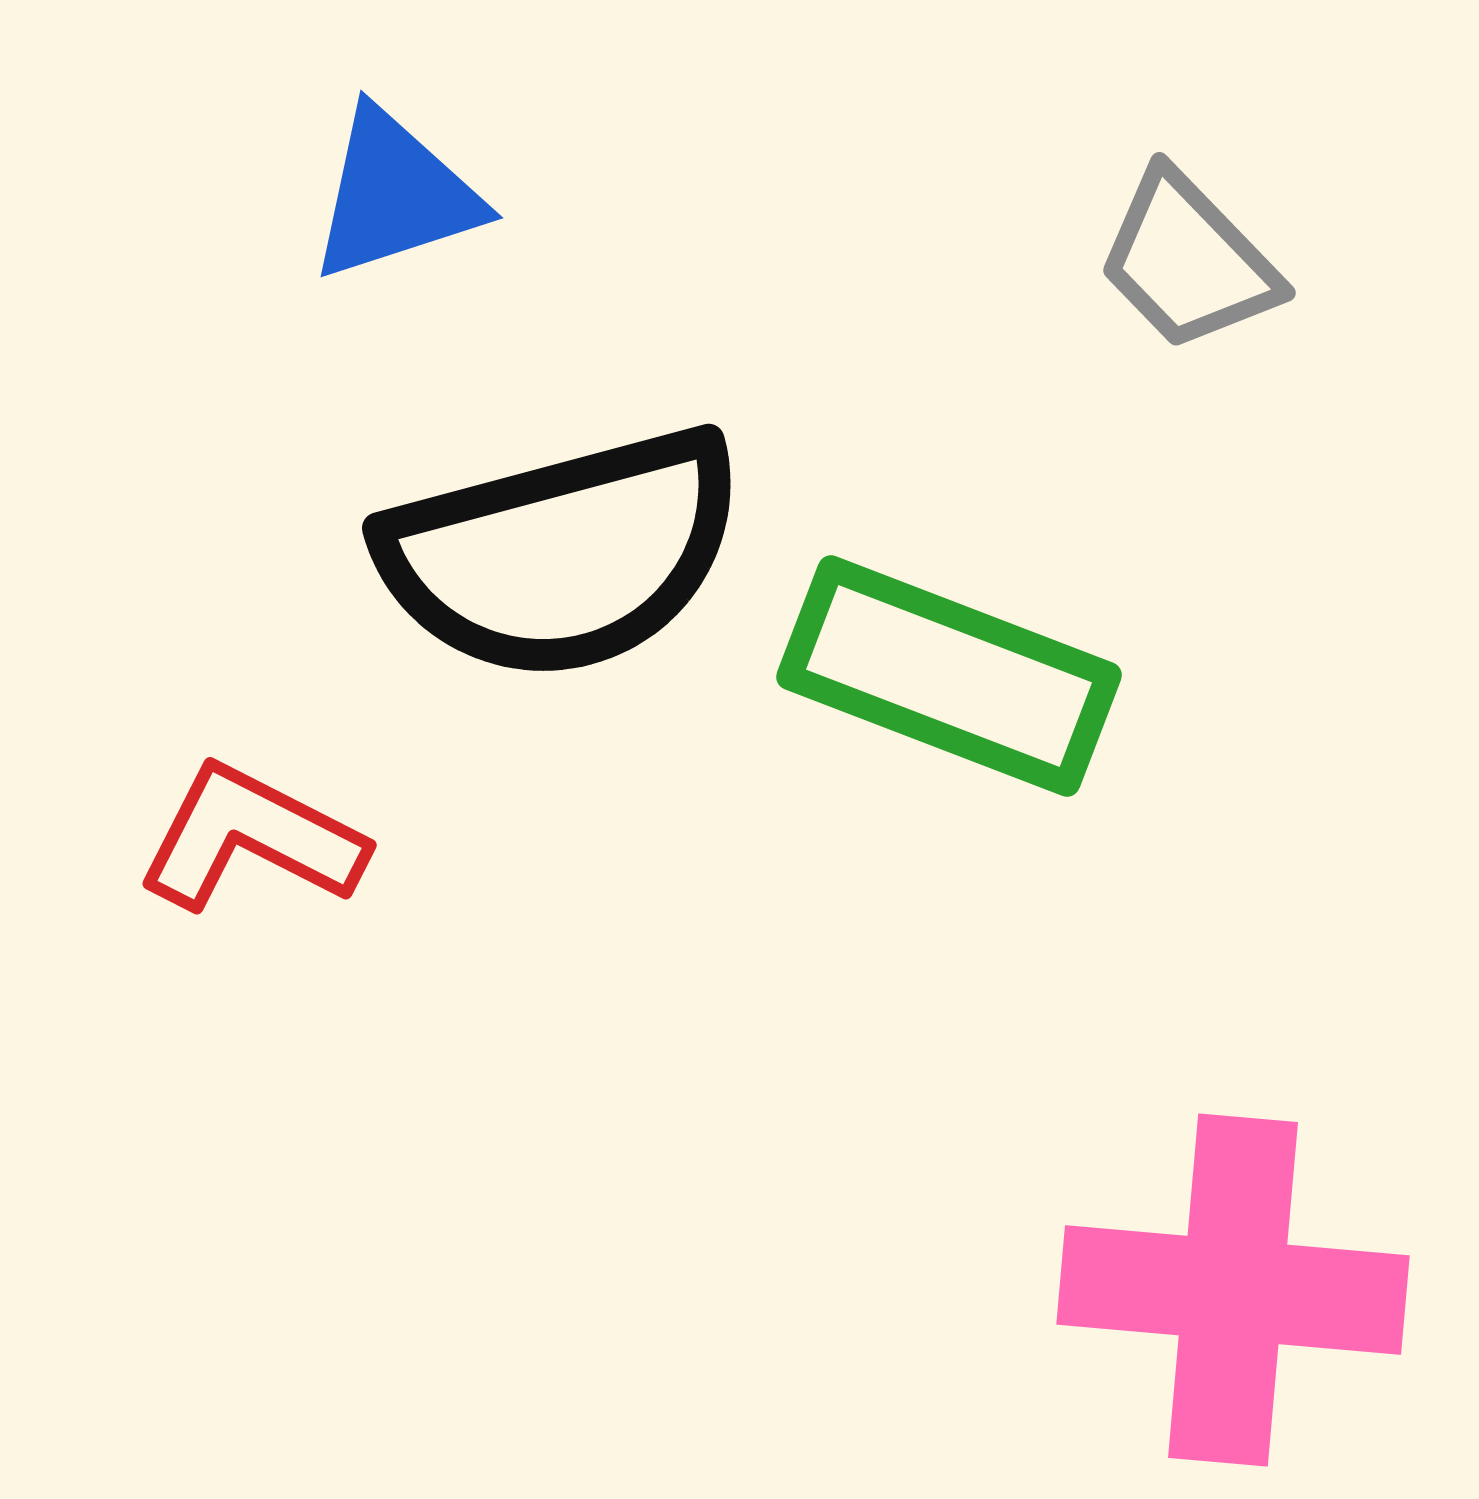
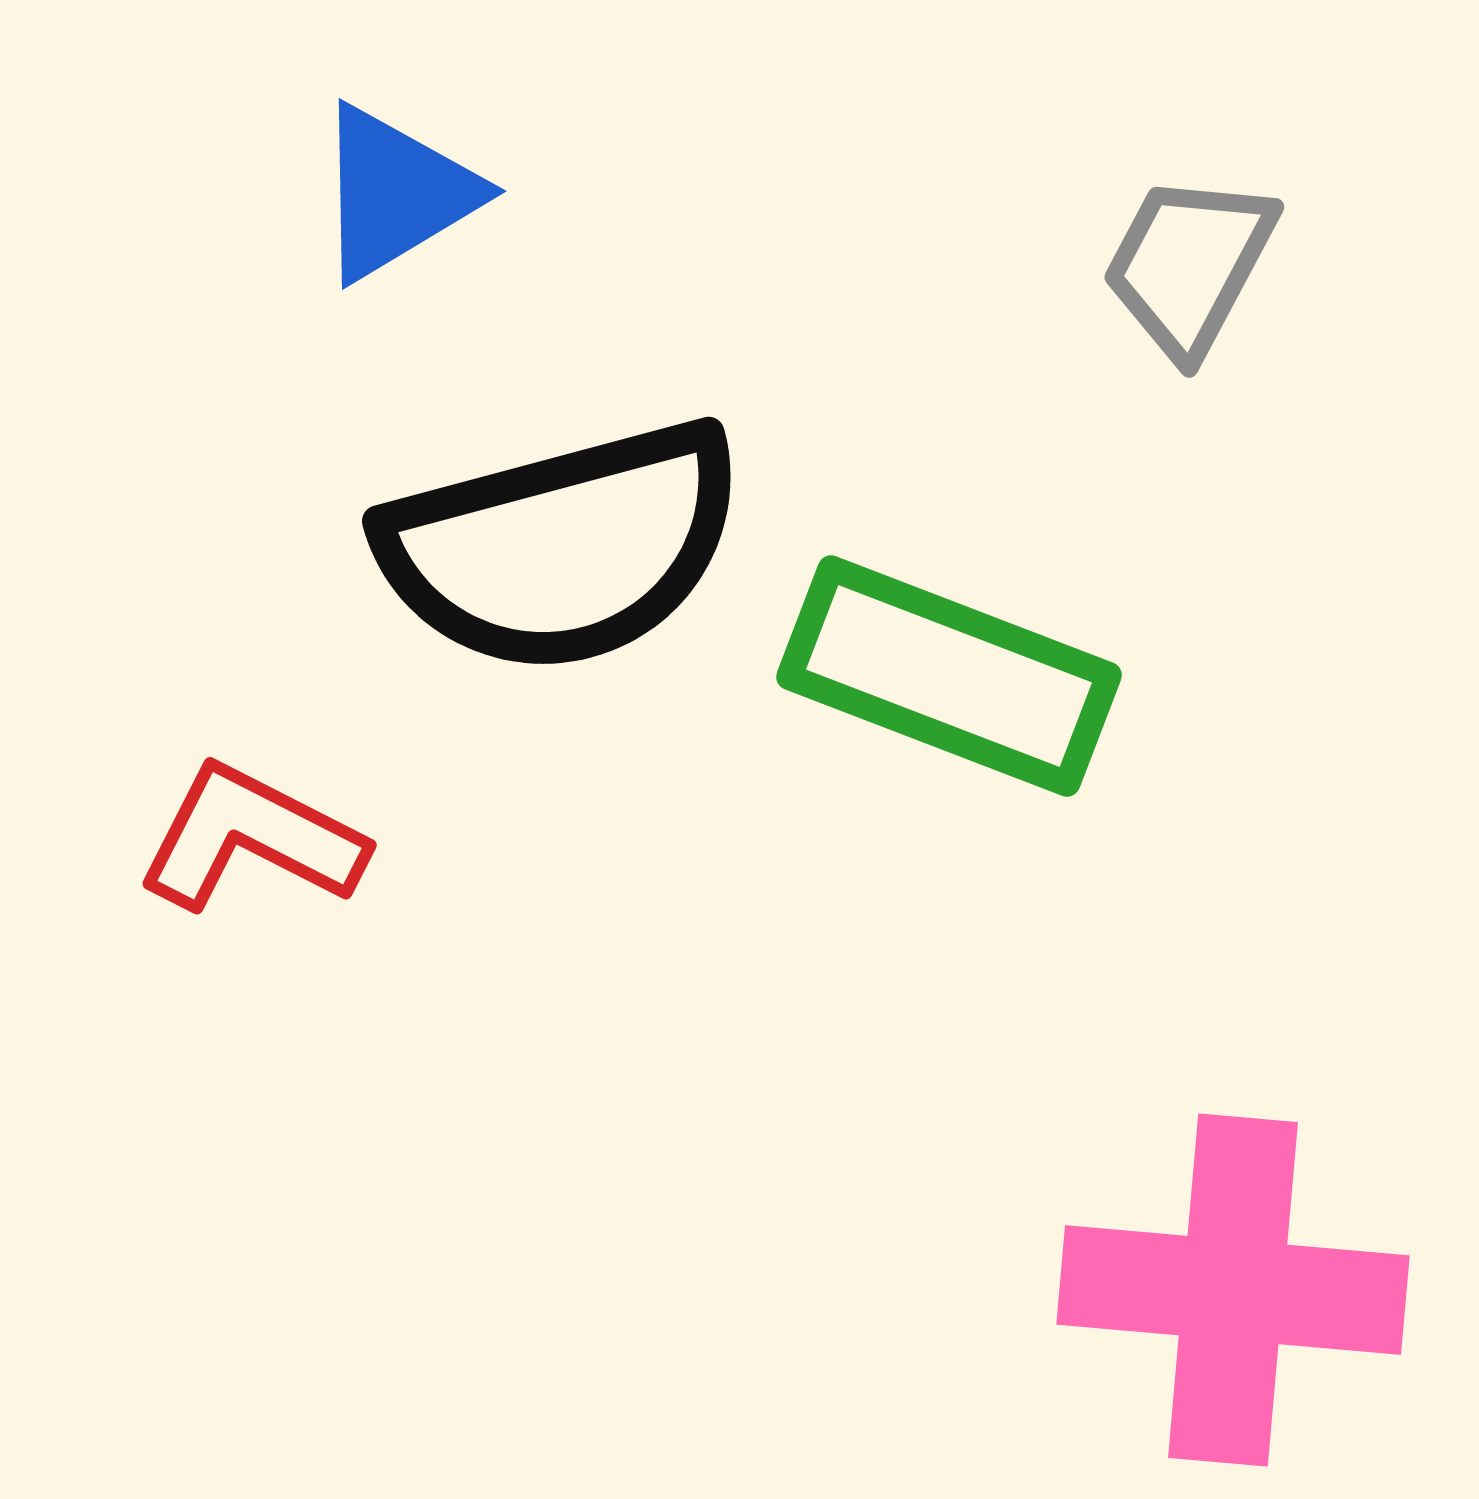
blue triangle: moved 1 px right, 2 px up; rotated 13 degrees counterclockwise
gray trapezoid: moved 1 px right, 4 px down; rotated 72 degrees clockwise
black semicircle: moved 7 px up
